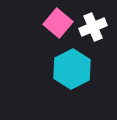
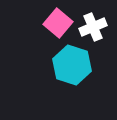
cyan hexagon: moved 4 px up; rotated 15 degrees counterclockwise
